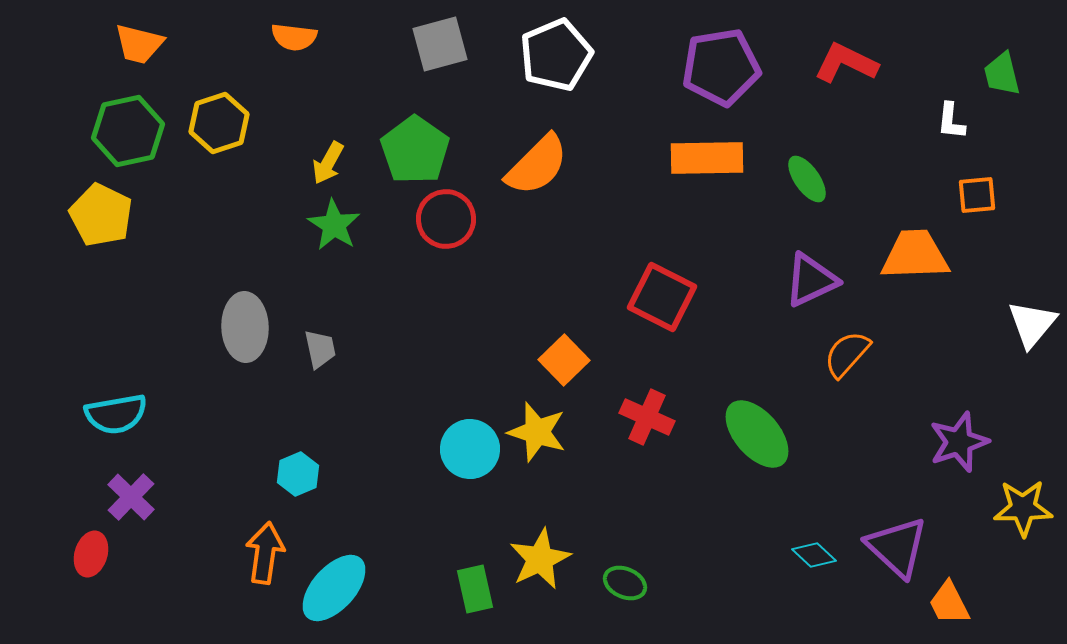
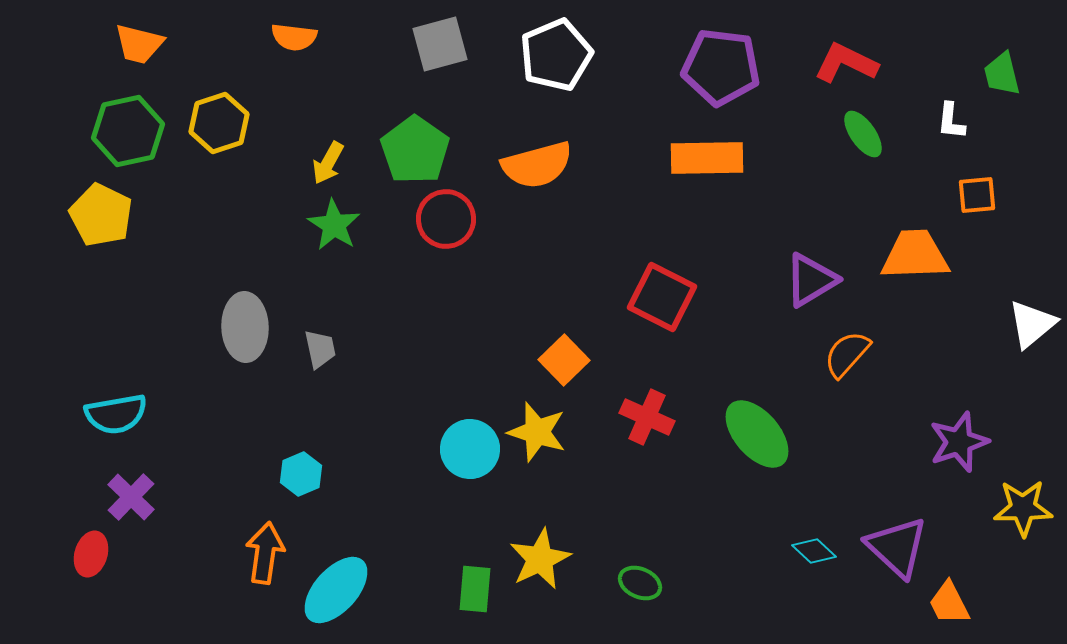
purple pentagon at (721, 67): rotated 16 degrees clockwise
orange semicircle at (537, 165): rotated 30 degrees clockwise
green ellipse at (807, 179): moved 56 px right, 45 px up
purple triangle at (811, 280): rotated 6 degrees counterclockwise
white triangle at (1032, 324): rotated 10 degrees clockwise
cyan hexagon at (298, 474): moved 3 px right
cyan diamond at (814, 555): moved 4 px up
green ellipse at (625, 583): moved 15 px right
cyan ellipse at (334, 588): moved 2 px right, 2 px down
green rectangle at (475, 589): rotated 18 degrees clockwise
